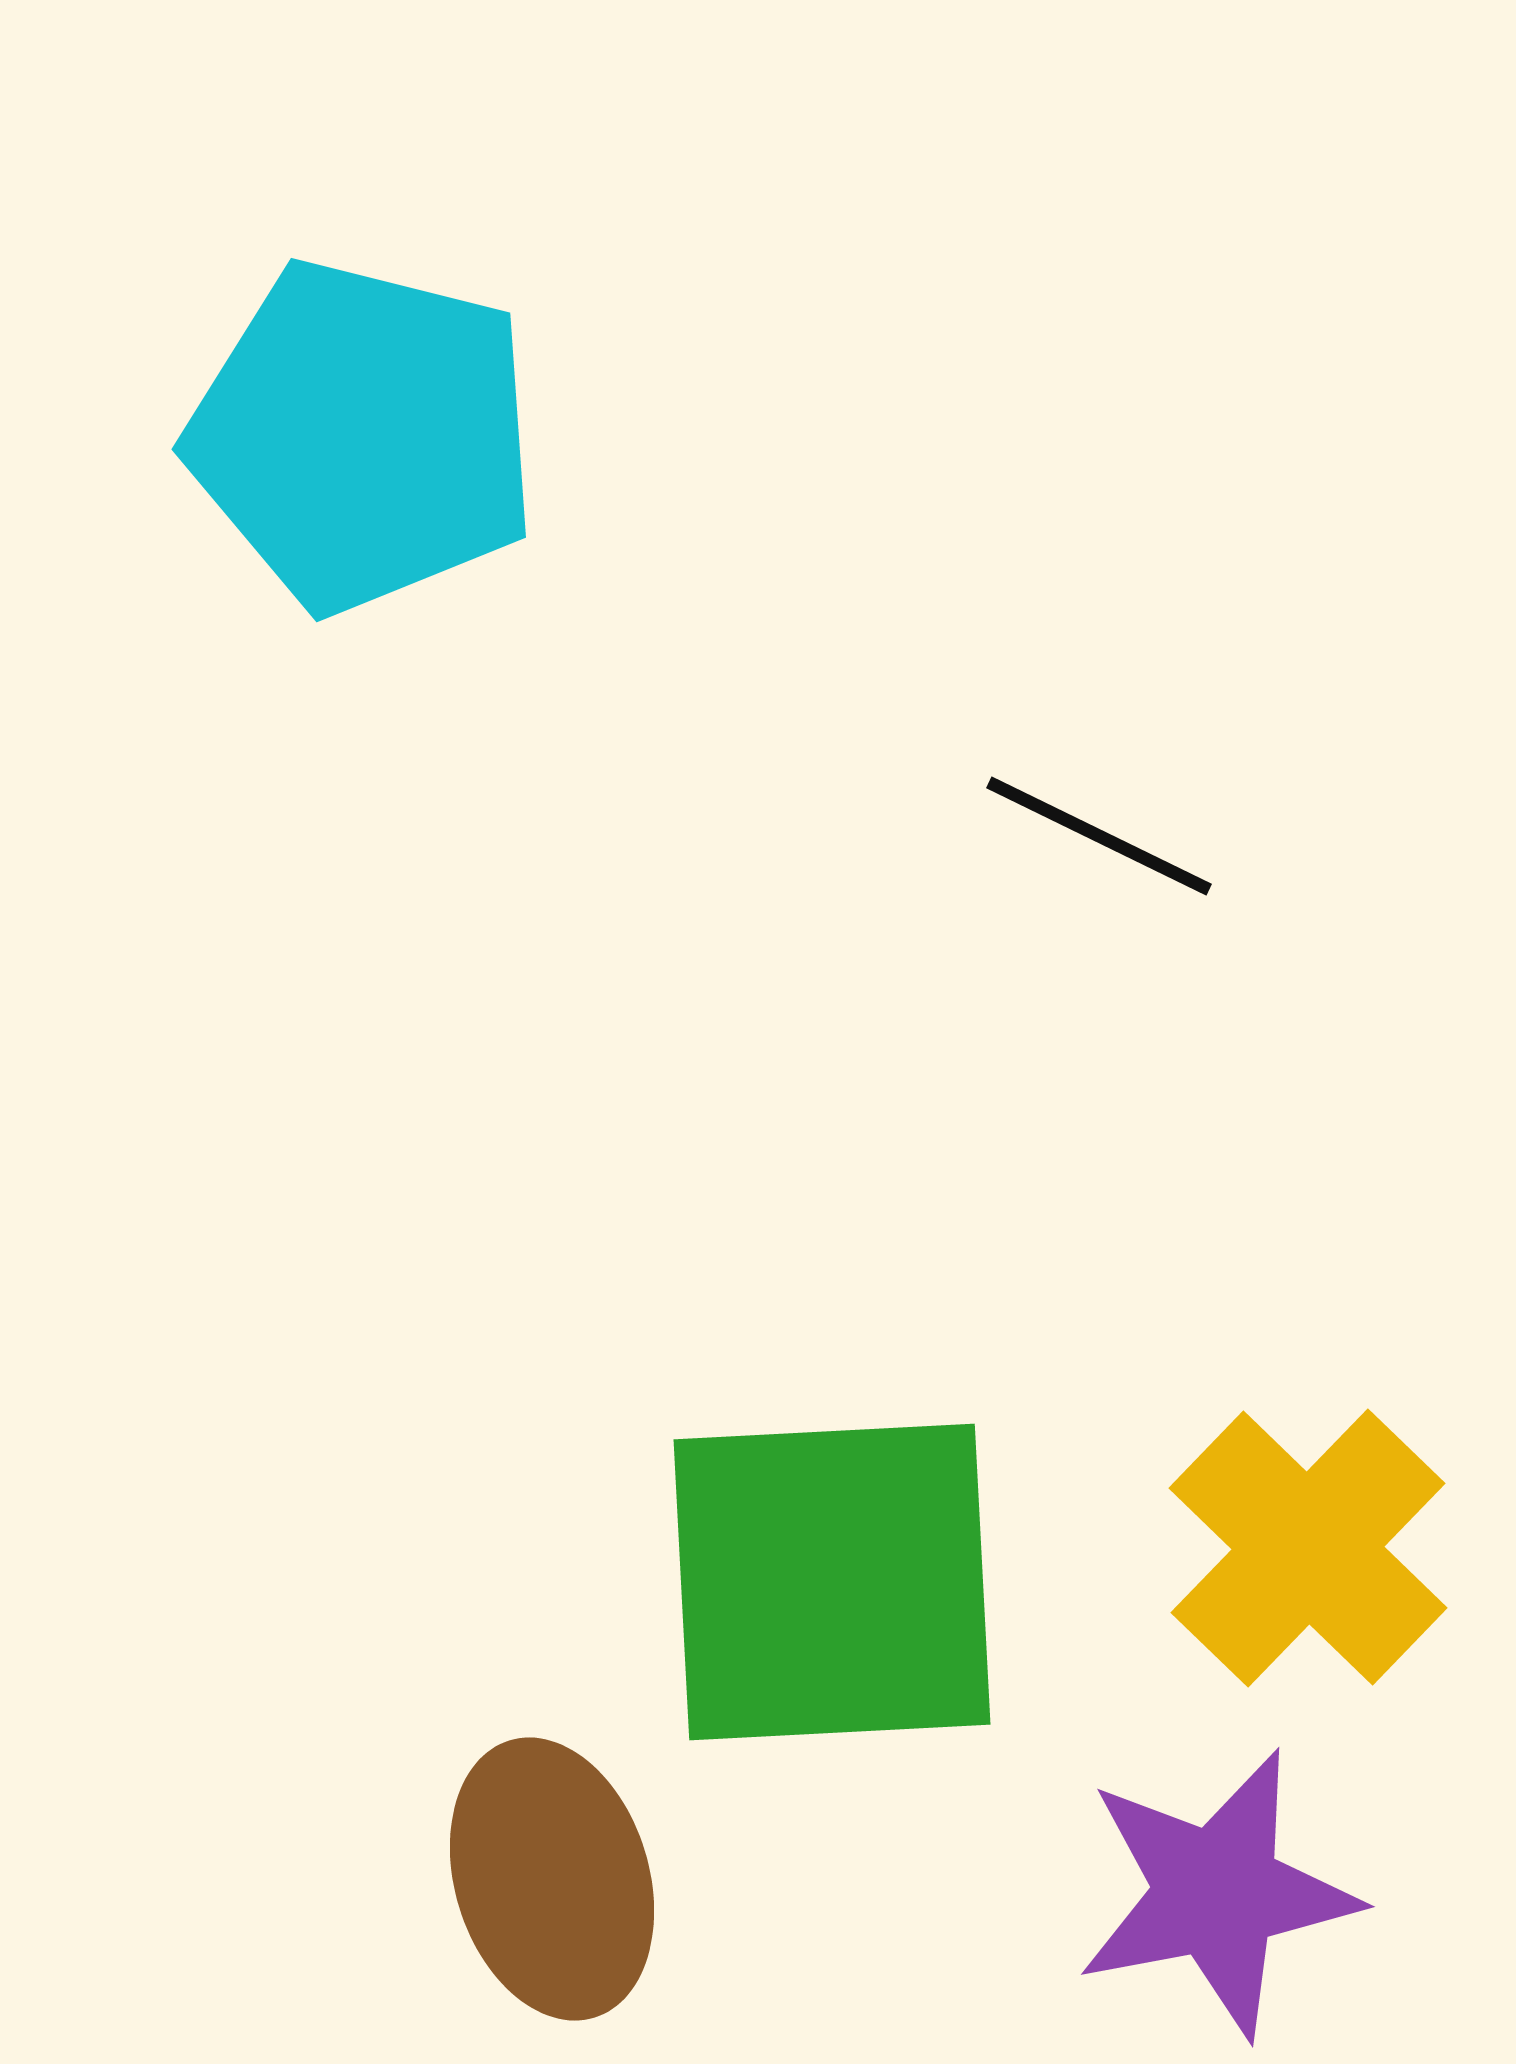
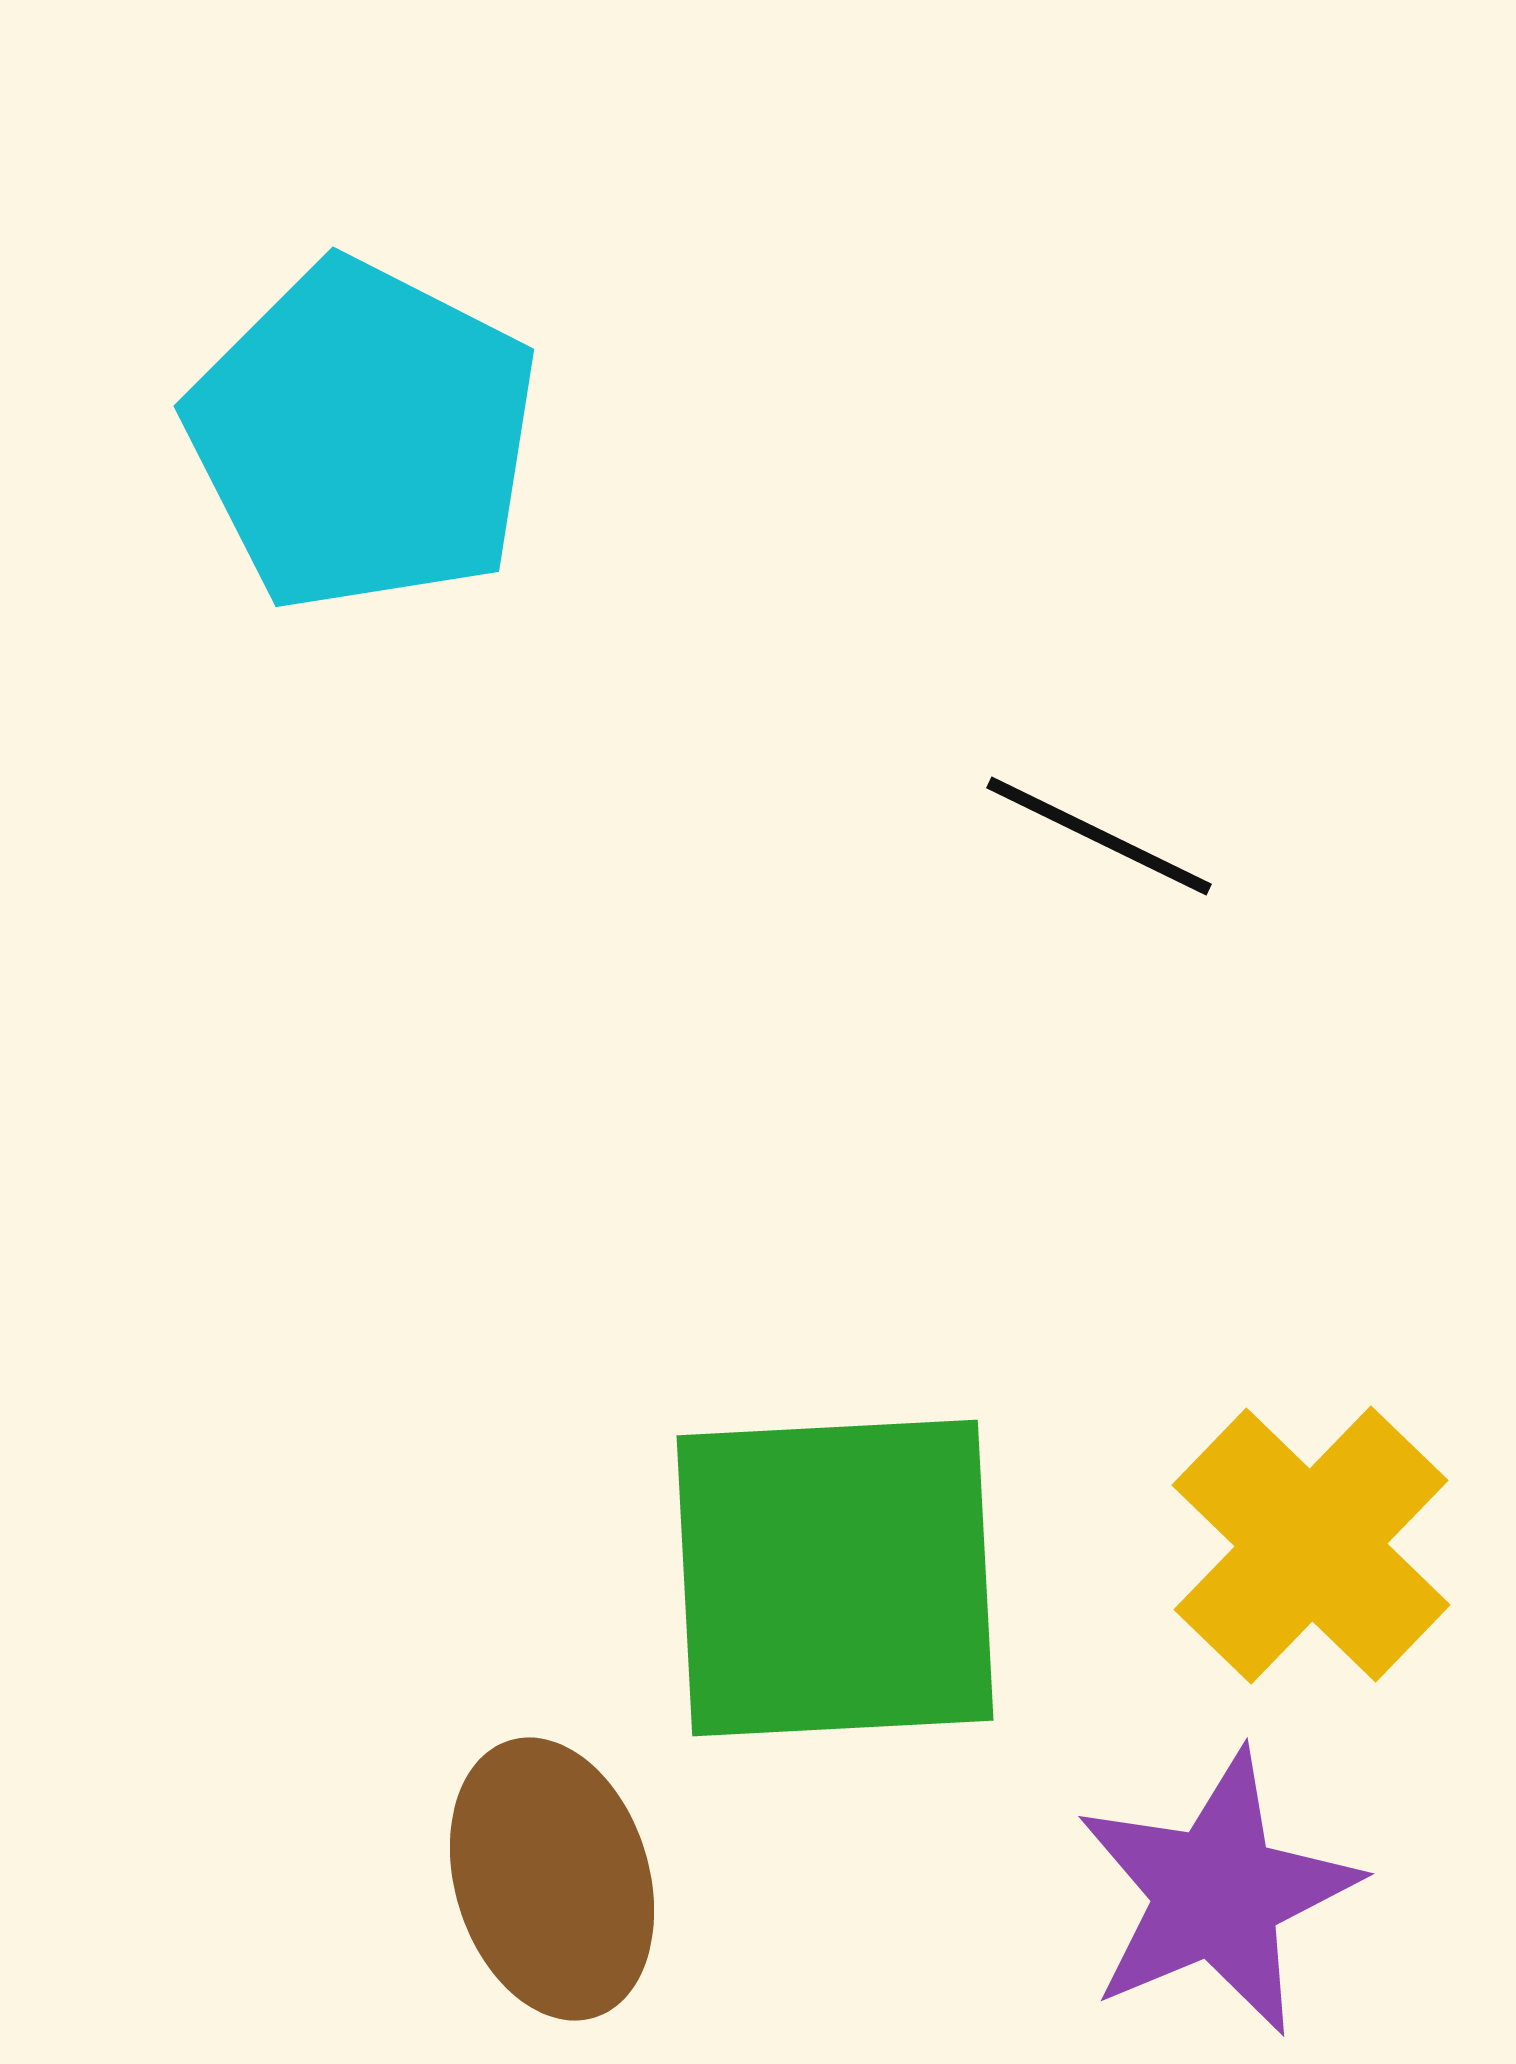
cyan pentagon: rotated 13 degrees clockwise
yellow cross: moved 3 px right, 3 px up
green square: moved 3 px right, 4 px up
purple star: rotated 12 degrees counterclockwise
